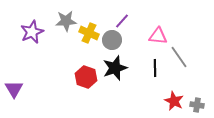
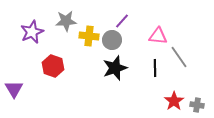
yellow cross: moved 3 px down; rotated 18 degrees counterclockwise
red hexagon: moved 33 px left, 11 px up
red star: rotated 12 degrees clockwise
